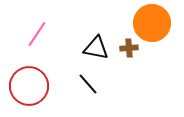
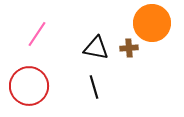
black line: moved 6 px right, 3 px down; rotated 25 degrees clockwise
